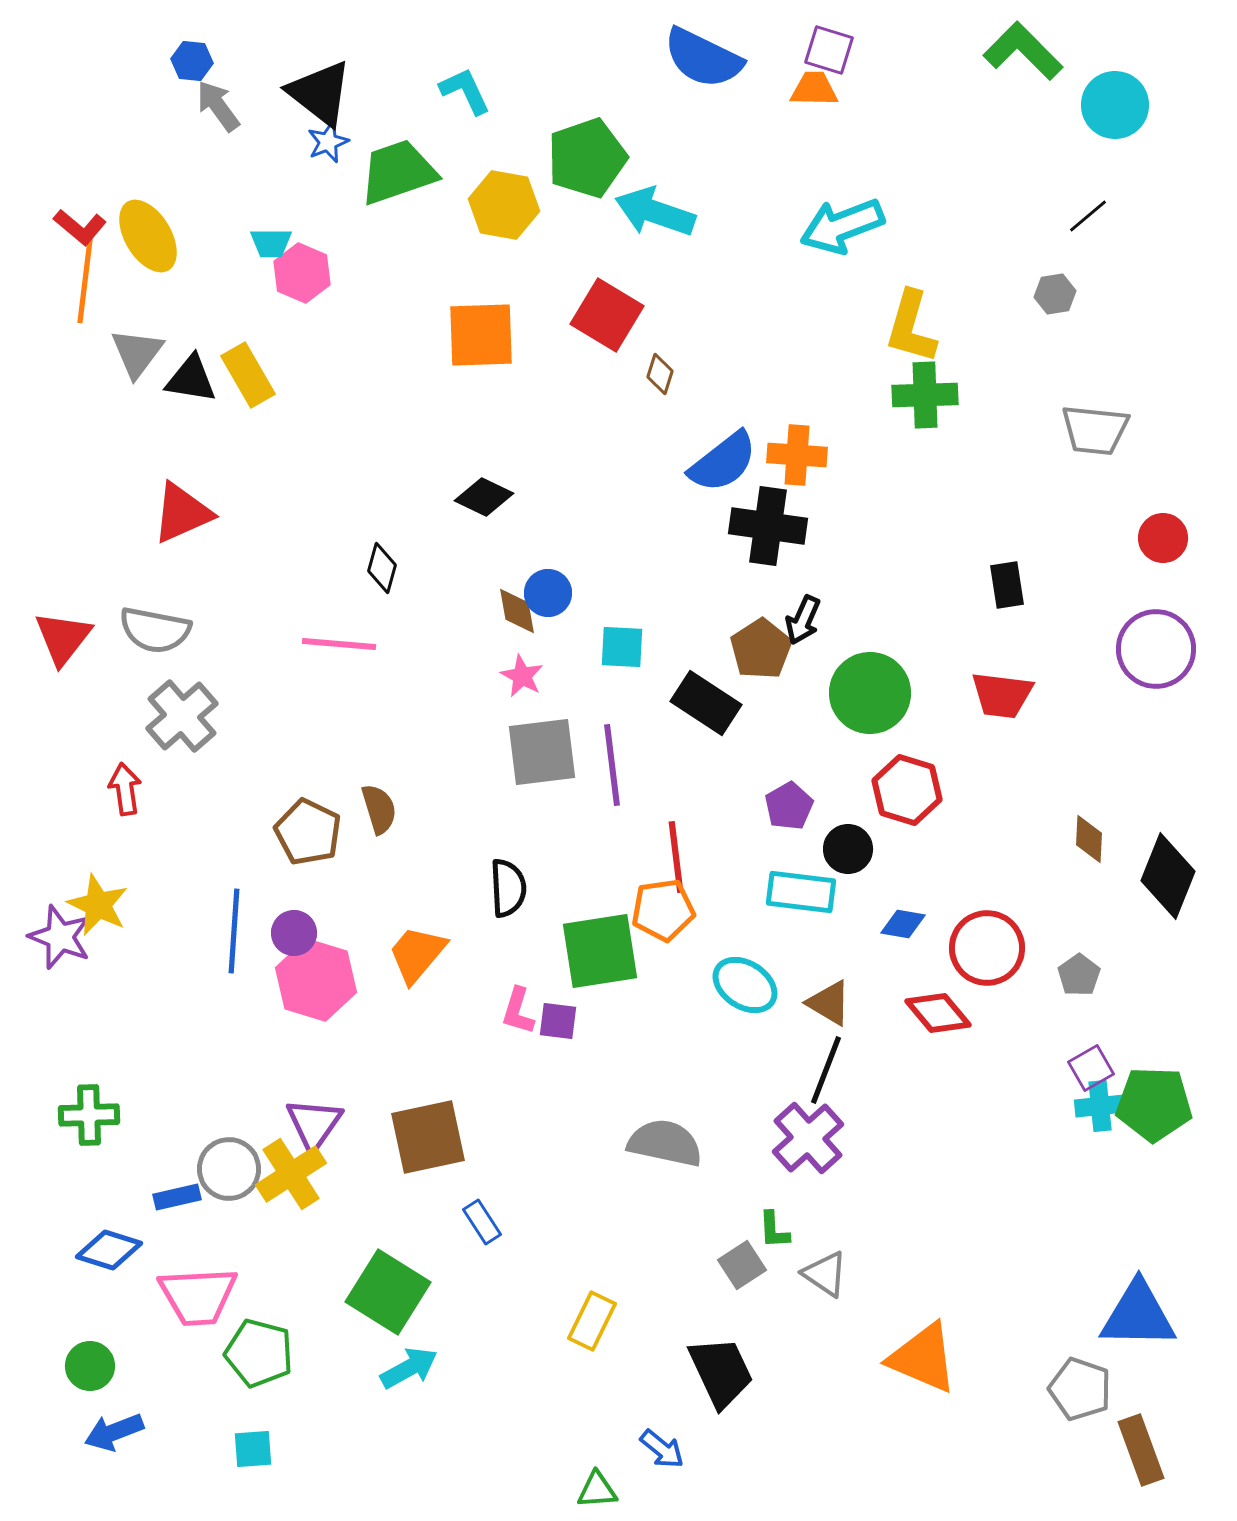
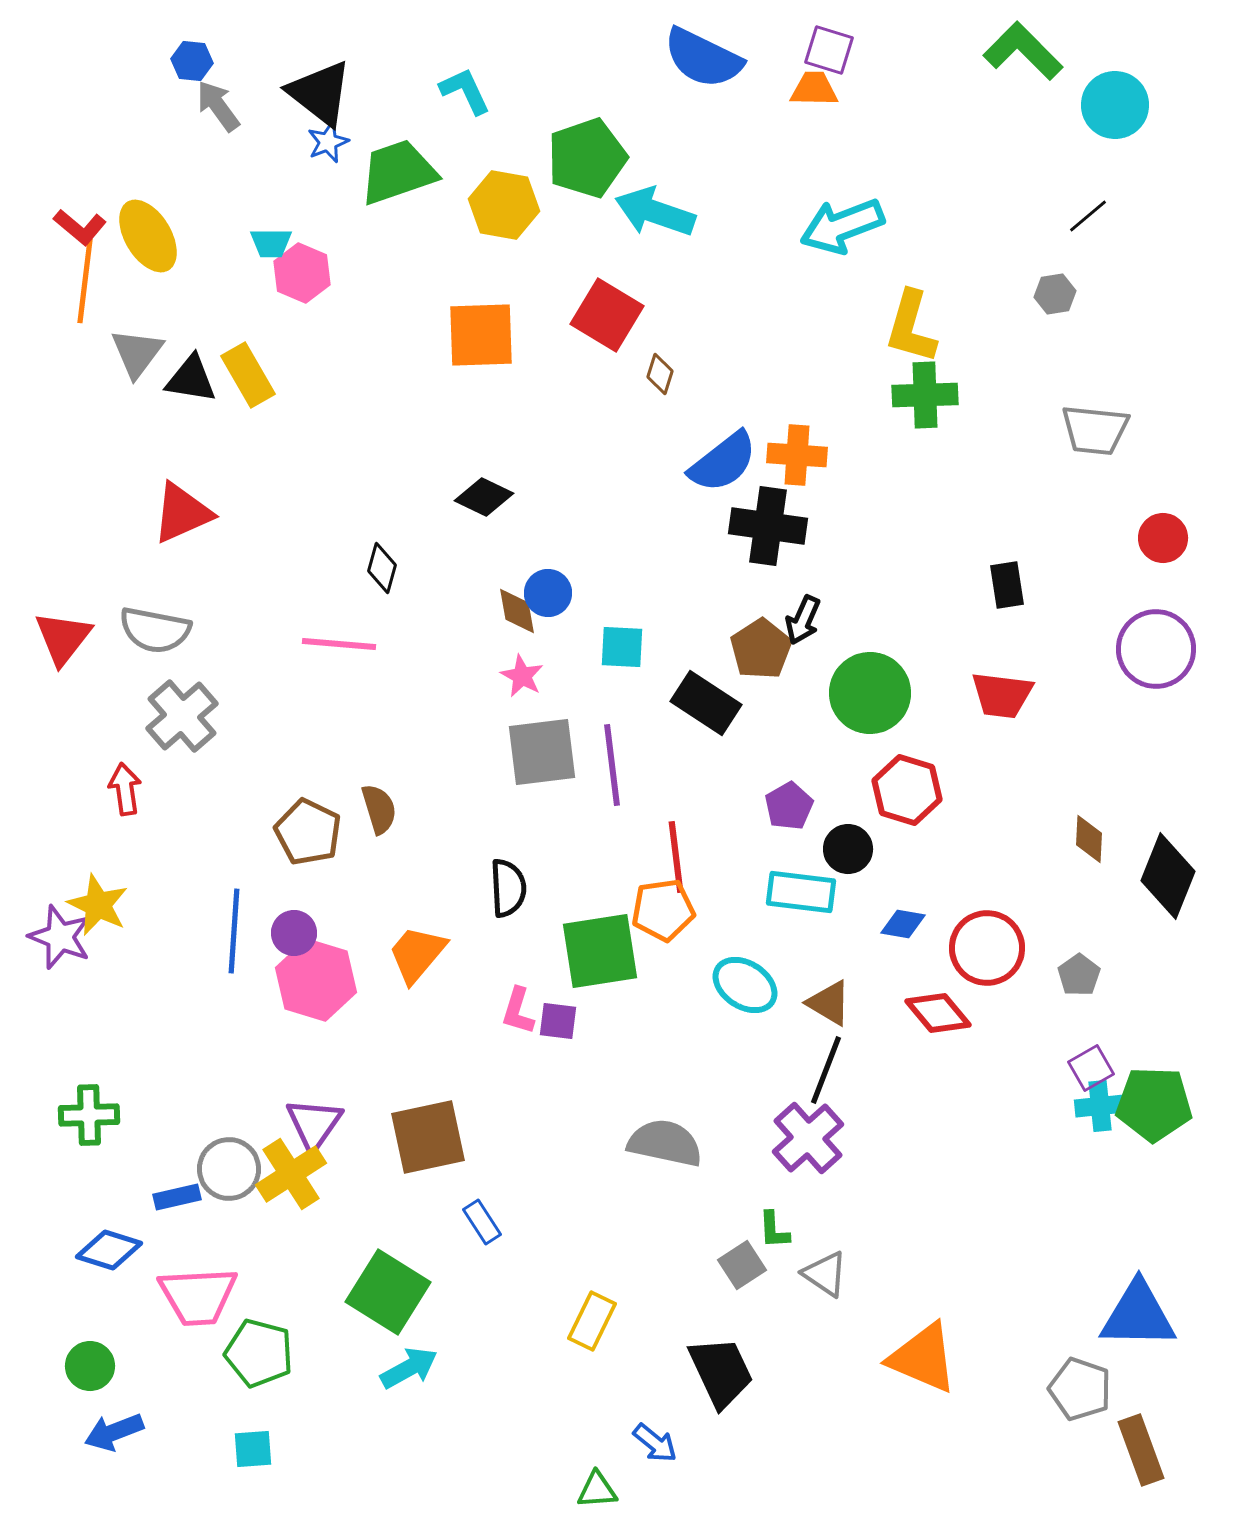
blue arrow at (662, 1449): moved 7 px left, 6 px up
